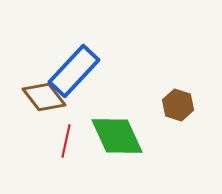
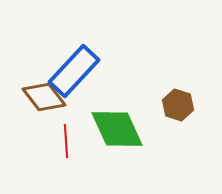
green diamond: moved 7 px up
red line: rotated 16 degrees counterclockwise
